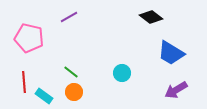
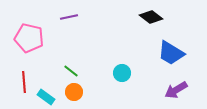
purple line: rotated 18 degrees clockwise
green line: moved 1 px up
cyan rectangle: moved 2 px right, 1 px down
